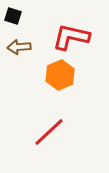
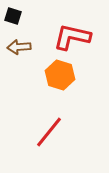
red L-shape: moved 1 px right
orange hexagon: rotated 20 degrees counterclockwise
red line: rotated 8 degrees counterclockwise
